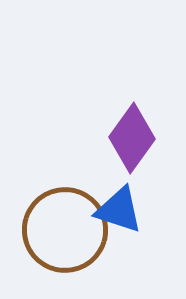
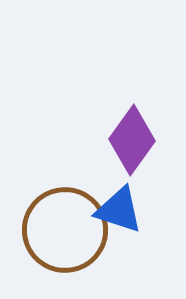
purple diamond: moved 2 px down
